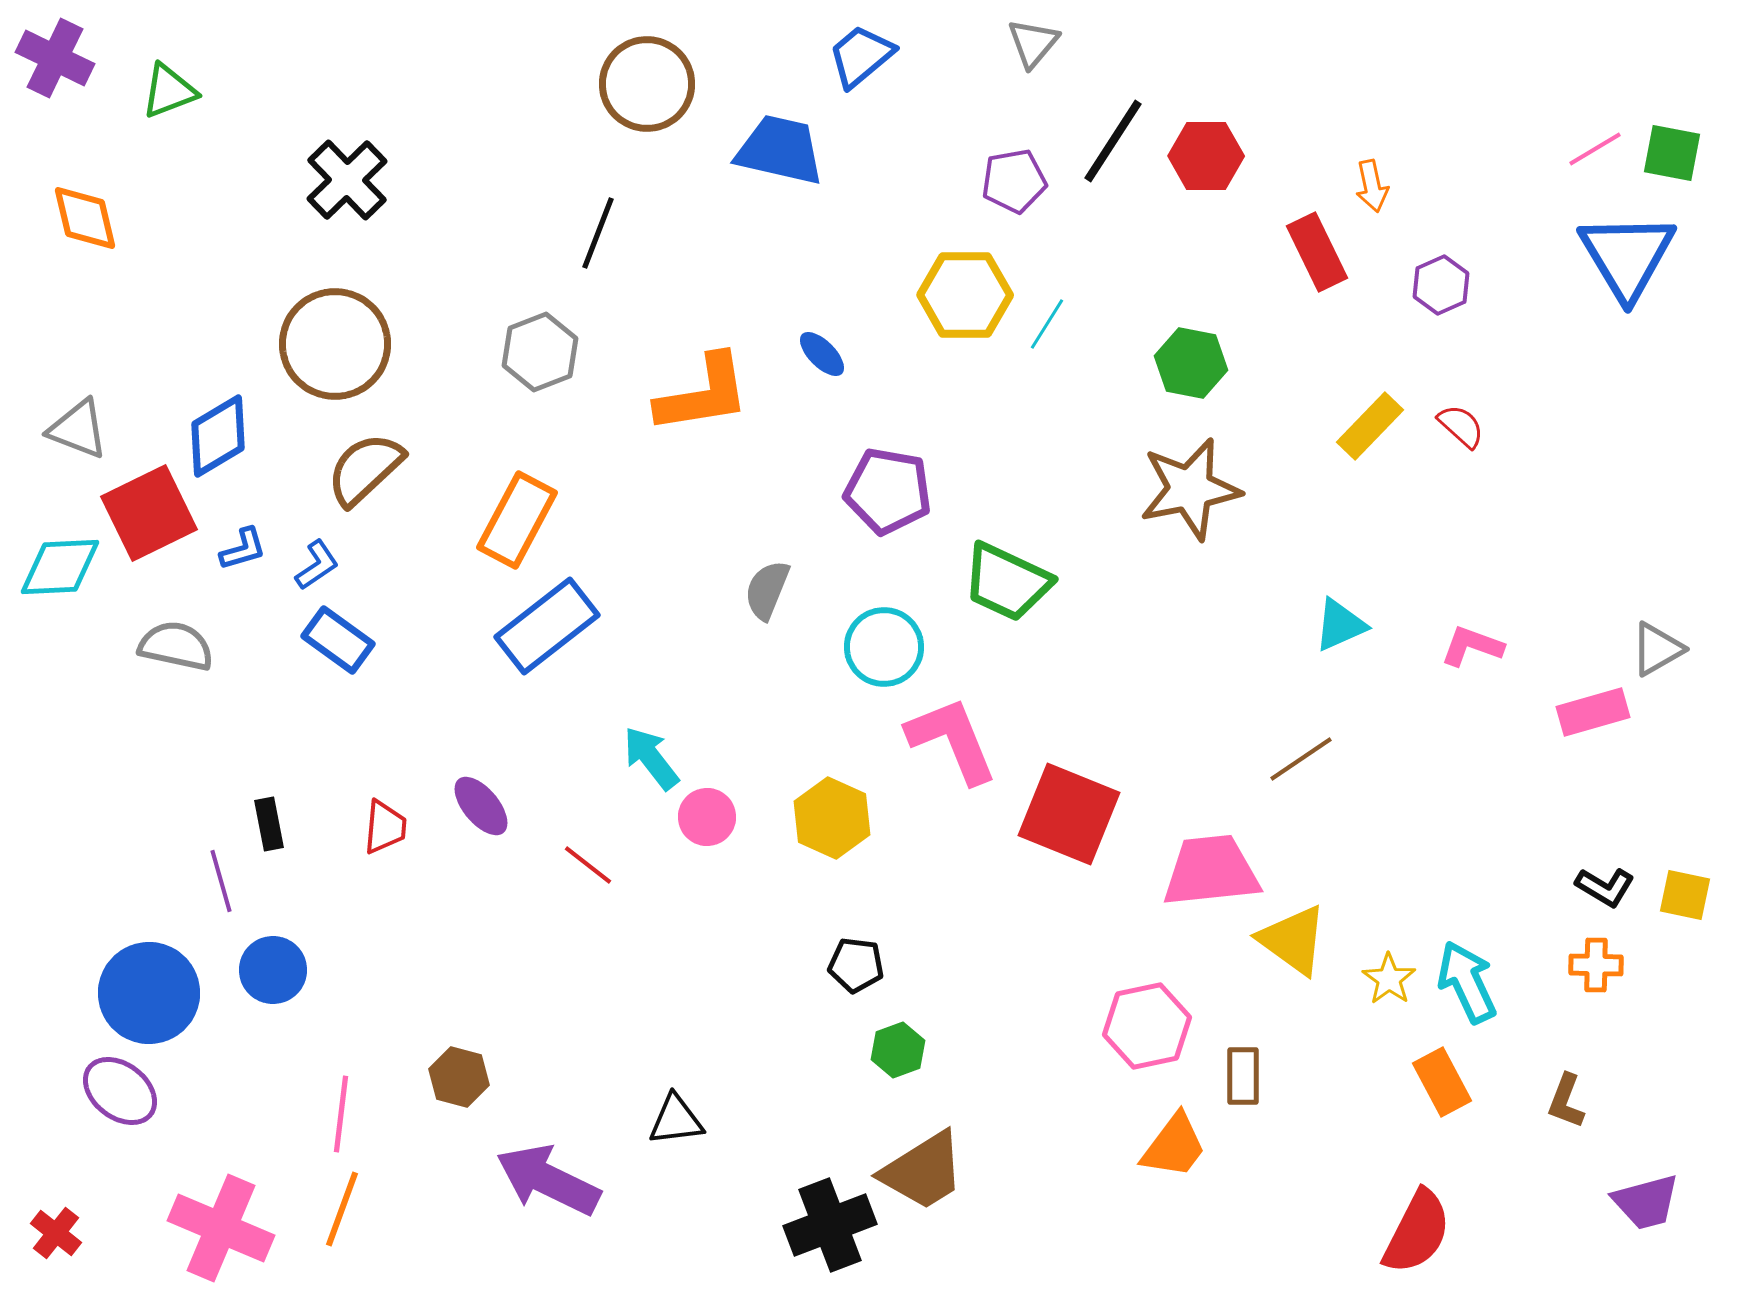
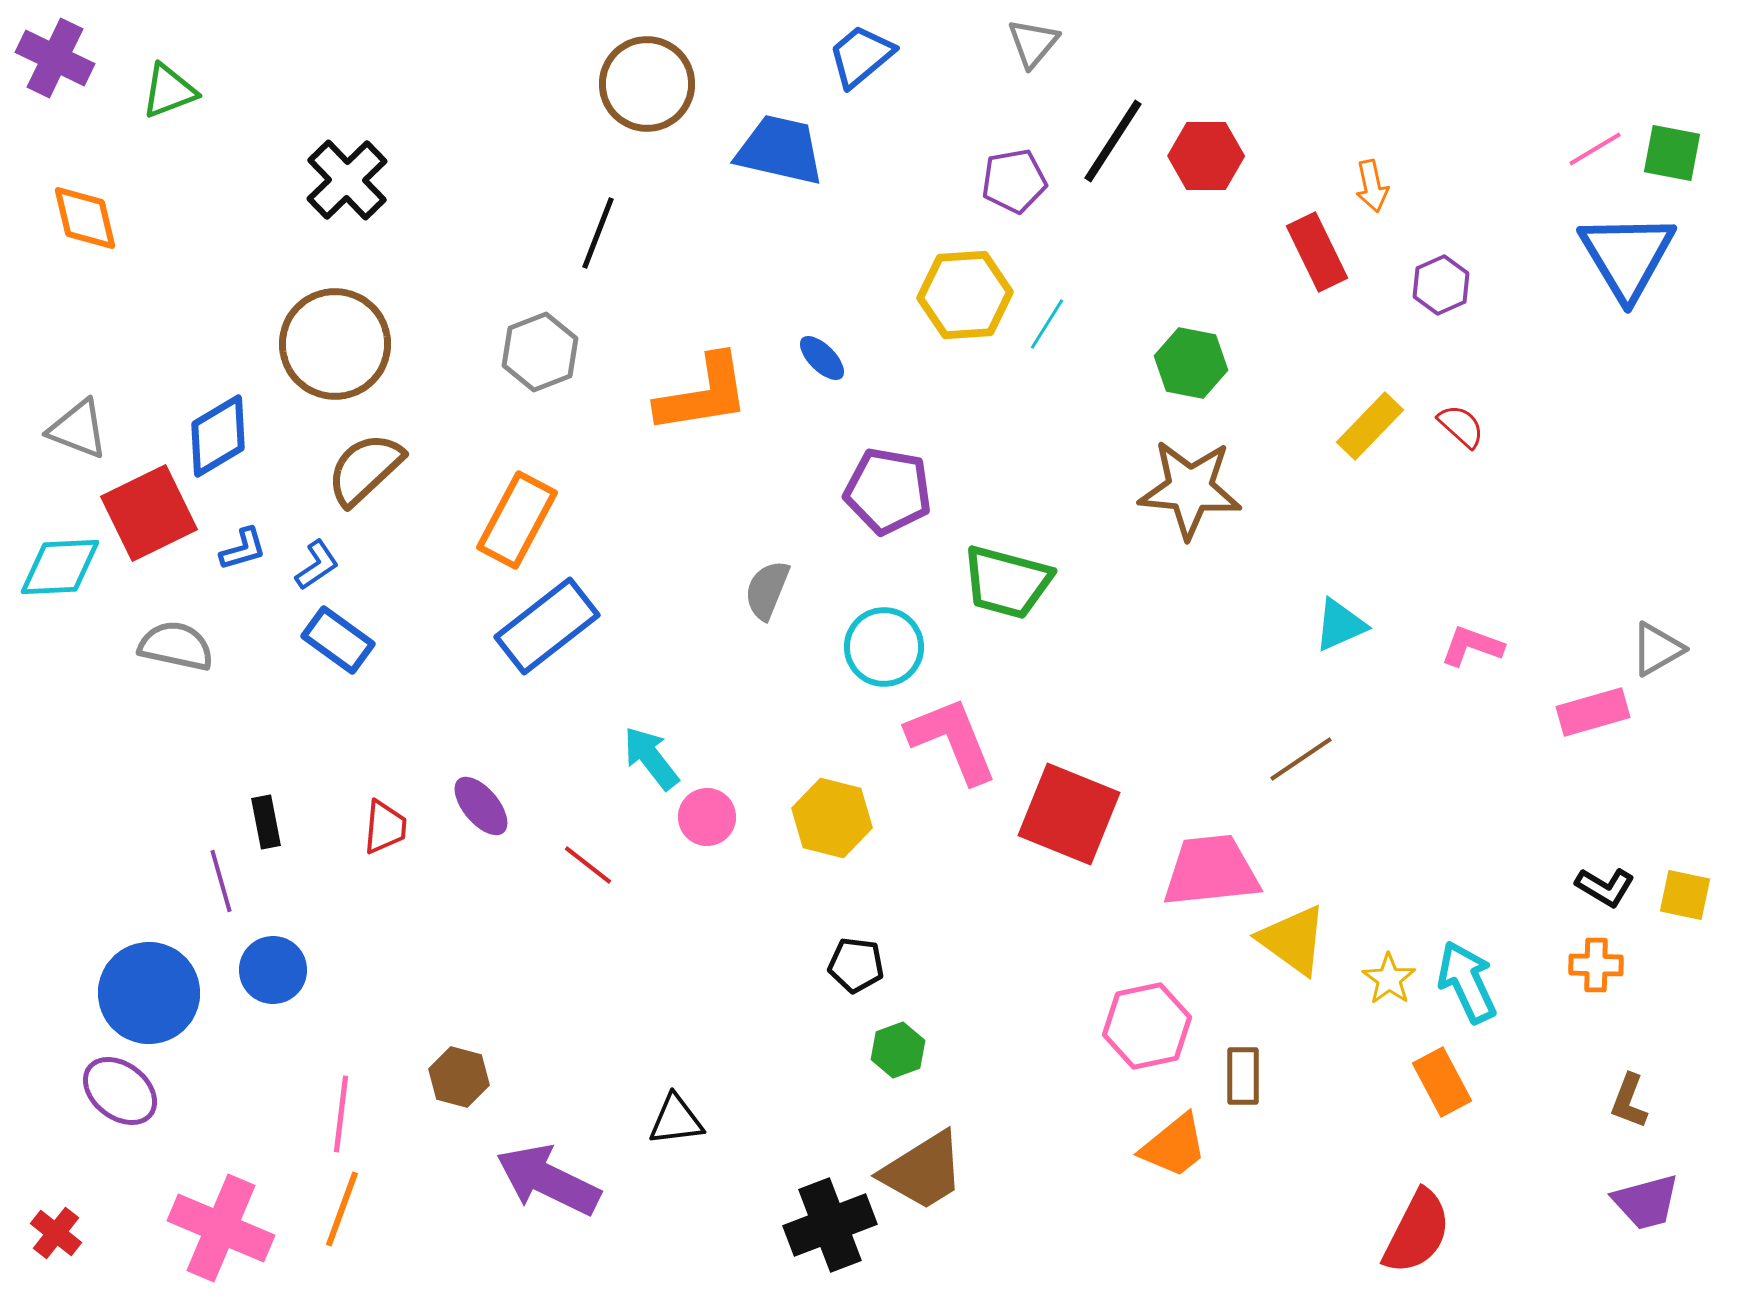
yellow hexagon at (965, 295): rotated 4 degrees counterclockwise
blue ellipse at (822, 354): moved 4 px down
brown star at (1190, 489): rotated 16 degrees clockwise
green trapezoid at (1007, 582): rotated 10 degrees counterclockwise
yellow hexagon at (832, 818): rotated 10 degrees counterclockwise
black rectangle at (269, 824): moved 3 px left, 2 px up
brown L-shape at (1566, 1101): moved 63 px right
orange trapezoid at (1174, 1146): rotated 14 degrees clockwise
